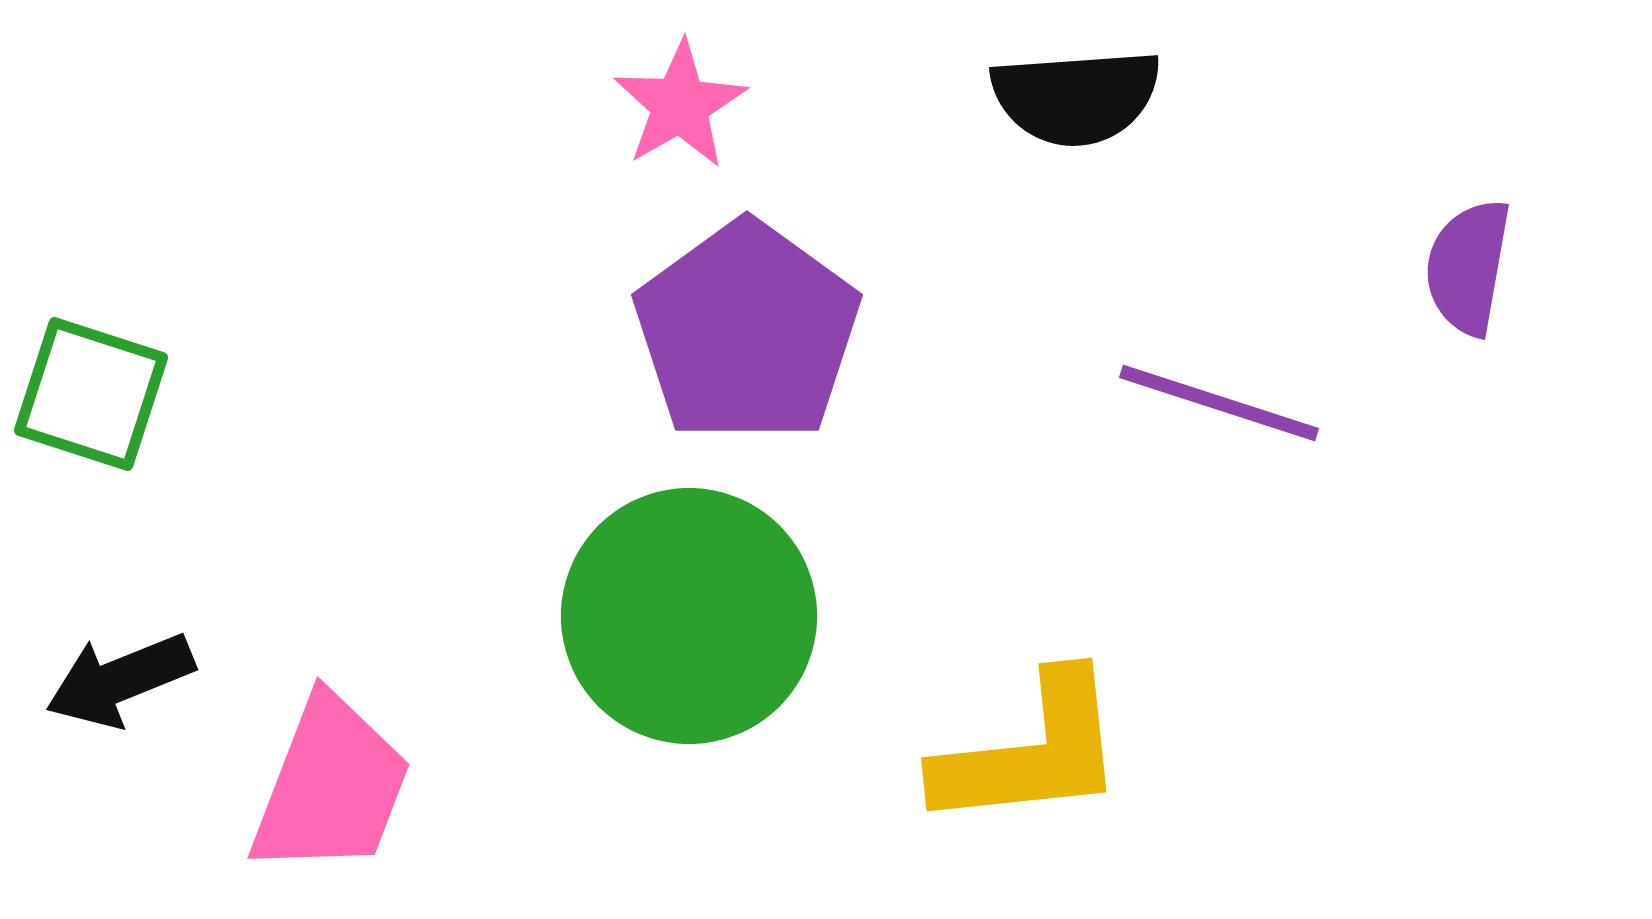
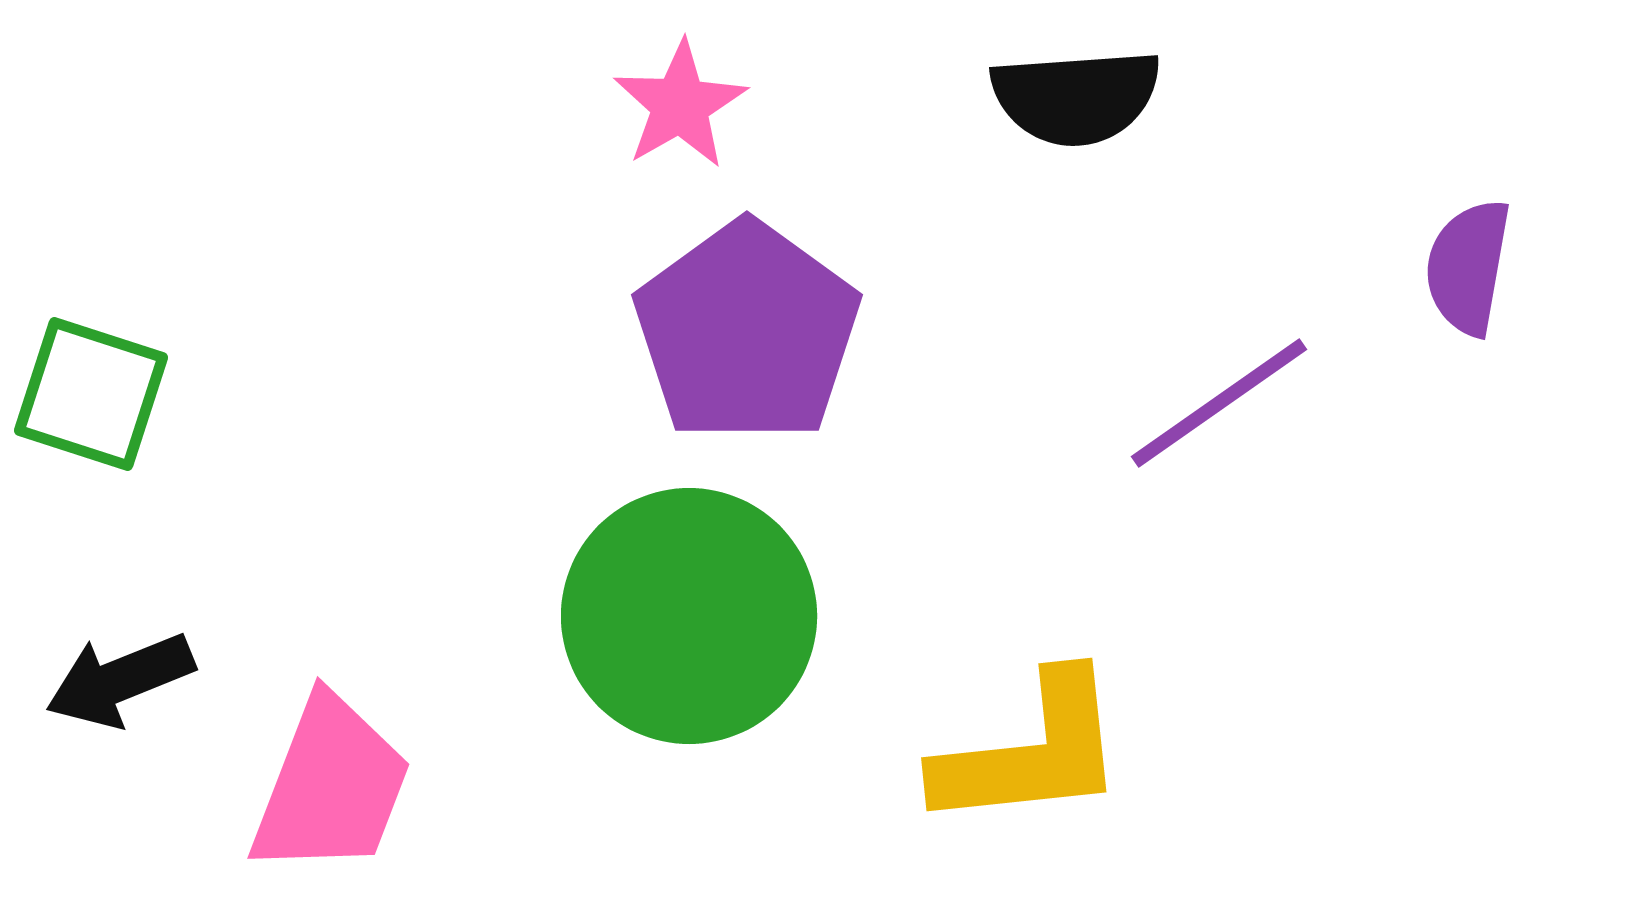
purple line: rotated 53 degrees counterclockwise
